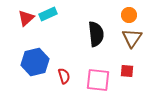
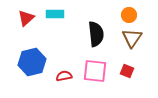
cyan rectangle: moved 7 px right; rotated 24 degrees clockwise
blue hexagon: moved 3 px left
red square: rotated 16 degrees clockwise
red semicircle: rotated 84 degrees counterclockwise
pink square: moved 3 px left, 9 px up
